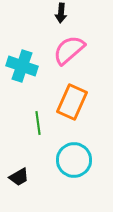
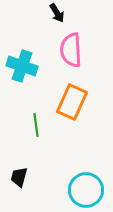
black arrow: moved 4 px left; rotated 36 degrees counterclockwise
pink semicircle: moved 2 px right; rotated 52 degrees counterclockwise
green line: moved 2 px left, 2 px down
cyan circle: moved 12 px right, 30 px down
black trapezoid: rotated 135 degrees clockwise
